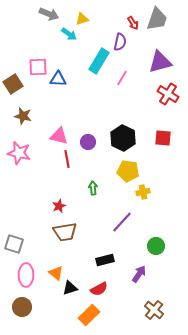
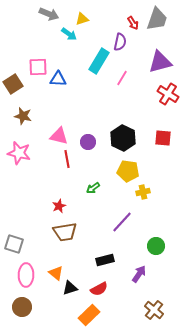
green arrow: rotated 120 degrees counterclockwise
